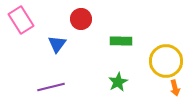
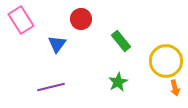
green rectangle: rotated 50 degrees clockwise
